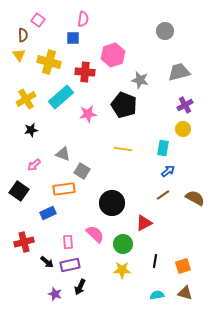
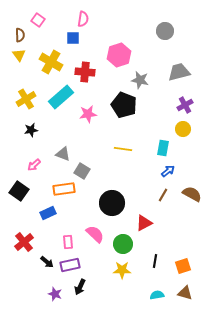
brown semicircle at (23, 35): moved 3 px left
pink hexagon at (113, 55): moved 6 px right
yellow cross at (49, 62): moved 2 px right; rotated 15 degrees clockwise
brown line at (163, 195): rotated 24 degrees counterclockwise
brown semicircle at (195, 198): moved 3 px left, 4 px up
red cross at (24, 242): rotated 24 degrees counterclockwise
